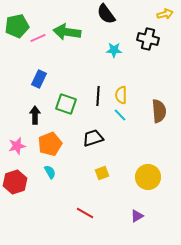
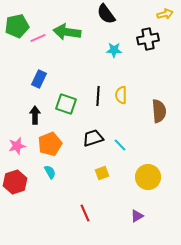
black cross: rotated 25 degrees counterclockwise
cyan line: moved 30 px down
red line: rotated 36 degrees clockwise
